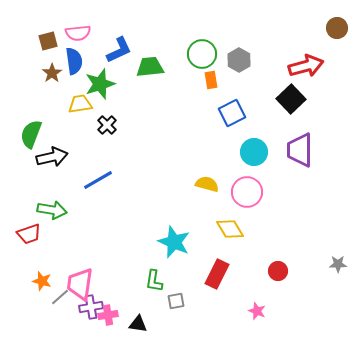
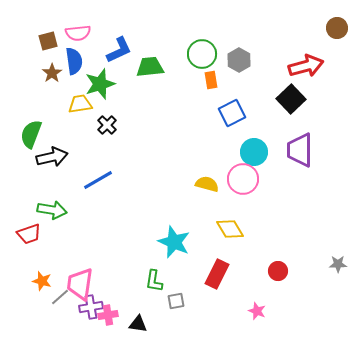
pink circle: moved 4 px left, 13 px up
